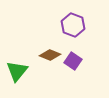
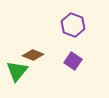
brown diamond: moved 17 px left
